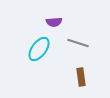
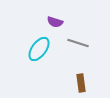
purple semicircle: moved 1 px right; rotated 21 degrees clockwise
brown rectangle: moved 6 px down
